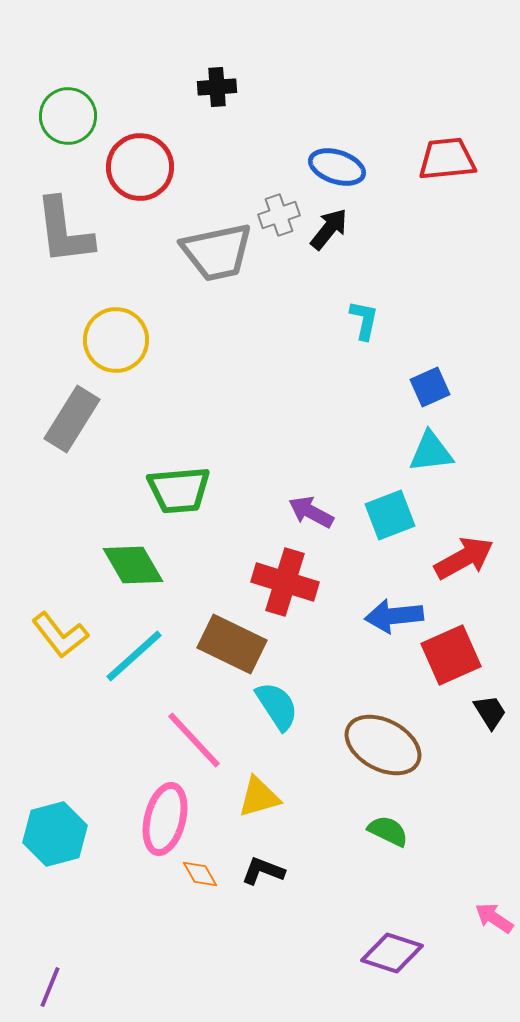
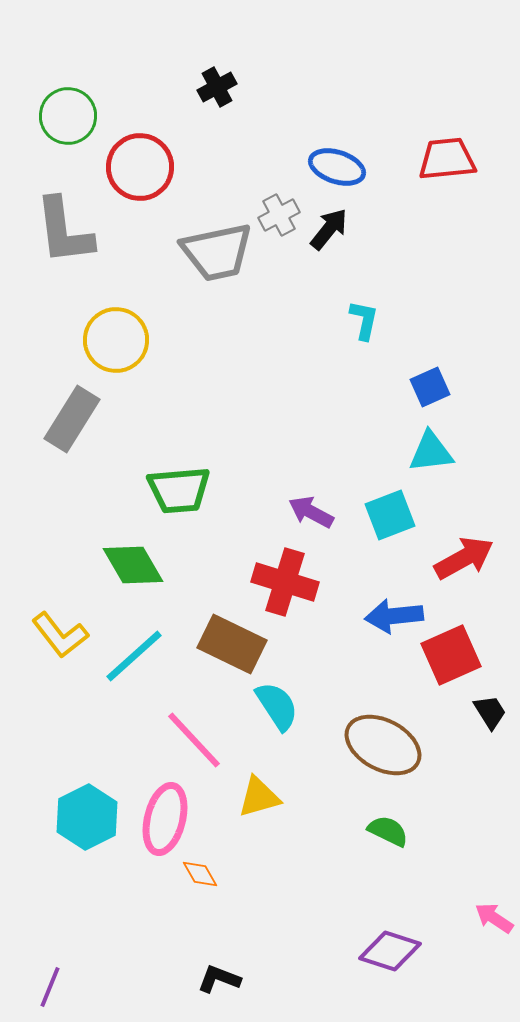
black cross: rotated 24 degrees counterclockwise
gray cross: rotated 9 degrees counterclockwise
cyan hexagon: moved 32 px right, 17 px up; rotated 12 degrees counterclockwise
black L-shape: moved 44 px left, 108 px down
purple diamond: moved 2 px left, 2 px up
